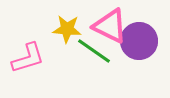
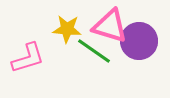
pink triangle: rotated 9 degrees counterclockwise
